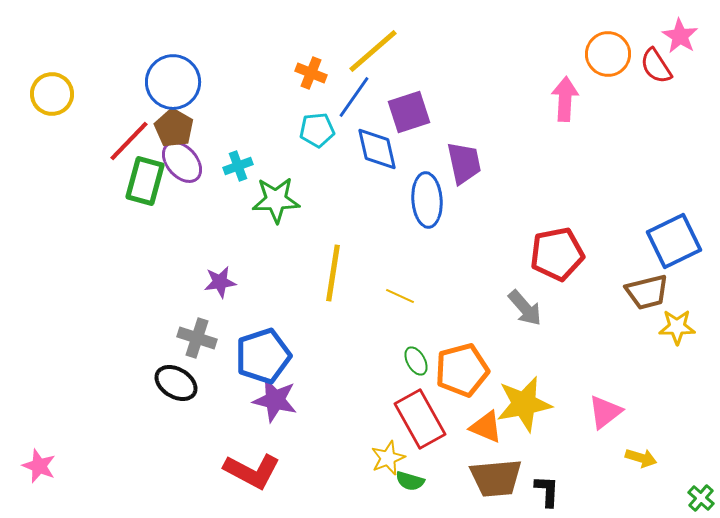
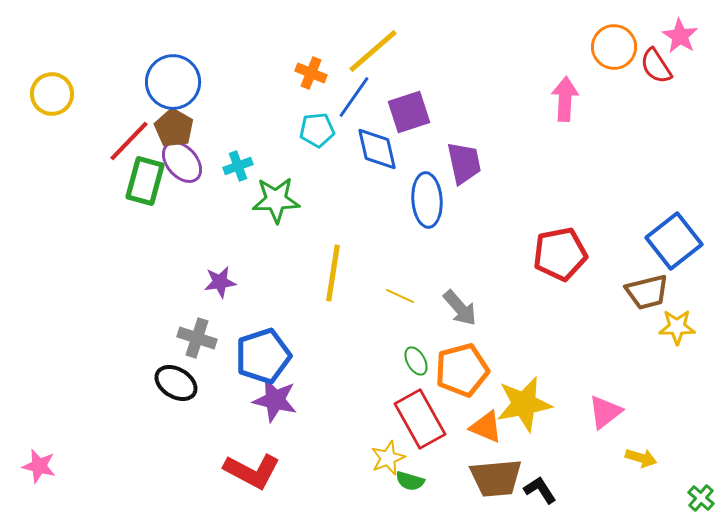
orange circle at (608, 54): moved 6 px right, 7 px up
blue square at (674, 241): rotated 12 degrees counterclockwise
red pentagon at (557, 254): moved 3 px right
gray arrow at (525, 308): moved 65 px left
pink star at (39, 466): rotated 8 degrees counterclockwise
black L-shape at (547, 491): moved 7 px left, 1 px up; rotated 36 degrees counterclockwise
